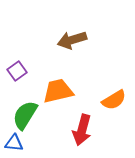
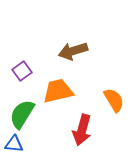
brown arrow: moved 1 px right, 11 px down
purple square: moved 5 px right
orange semicircle: rotated 90 degrees counterclockwise
green semicircle: moved 3 px left, 1 px up
blue triangle: moved 1 px down
